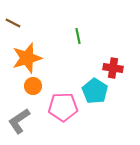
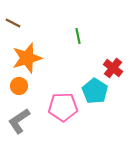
red cross: rotated 30 degrees clockwise
orange circle: moved 14 px left
